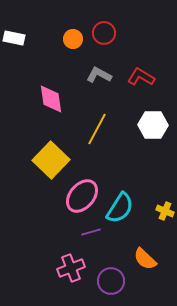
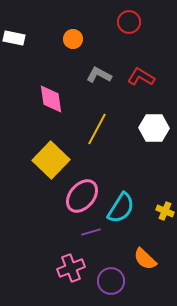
red circle: moved 25 px right, 11 px up
white hexagon: moved 1 px right, 3 px down
cyan semicircle: moved 1 px right
